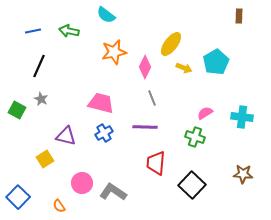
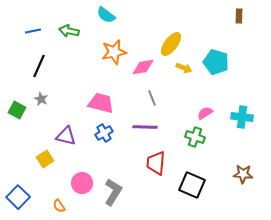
cyan pentagon: rotated 25 degrees counterclockwise
pink diamond: moved 2 px left; rotated 55 degrees clockwise
black square: rotated 20 degrees counterclockwise
gray L-shape: rotated 88 degrees clockwise
